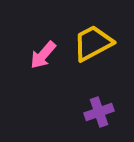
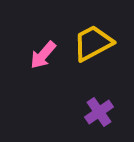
purple cross: rotated 16 degrees counterclockwise
